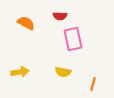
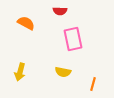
red semicircle: moved 5 px up
yellow arrow: rotated 114 degrees clockwise
